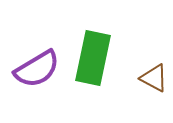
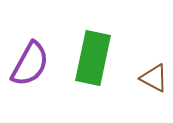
purple semicircle: moved 7 px left, 5 px up; rotated 30 degrees counterclockwise
